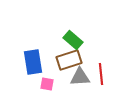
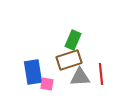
green rectangle: rotated 72 degrees clockwise
blue rectangle: moved 10 px down
